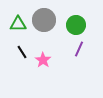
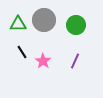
purple line: moved 4 px left, 12 px down
pink star: moved 1 px down
